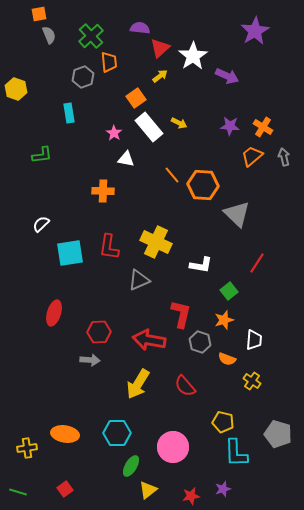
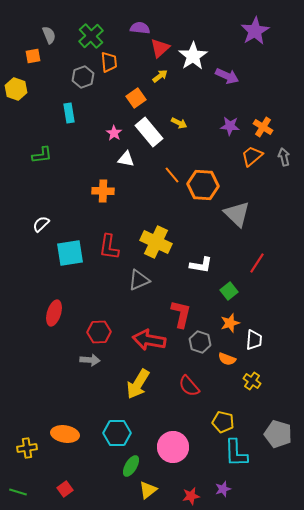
orange square at (39, 14): moved 6 px left, 42 px down
white rectangle at (149, 127): moved 5 px down
orange star at (224, 320): moved 6 px right, 3 px down
red semicircle at (185, 386): moved 4 px right
